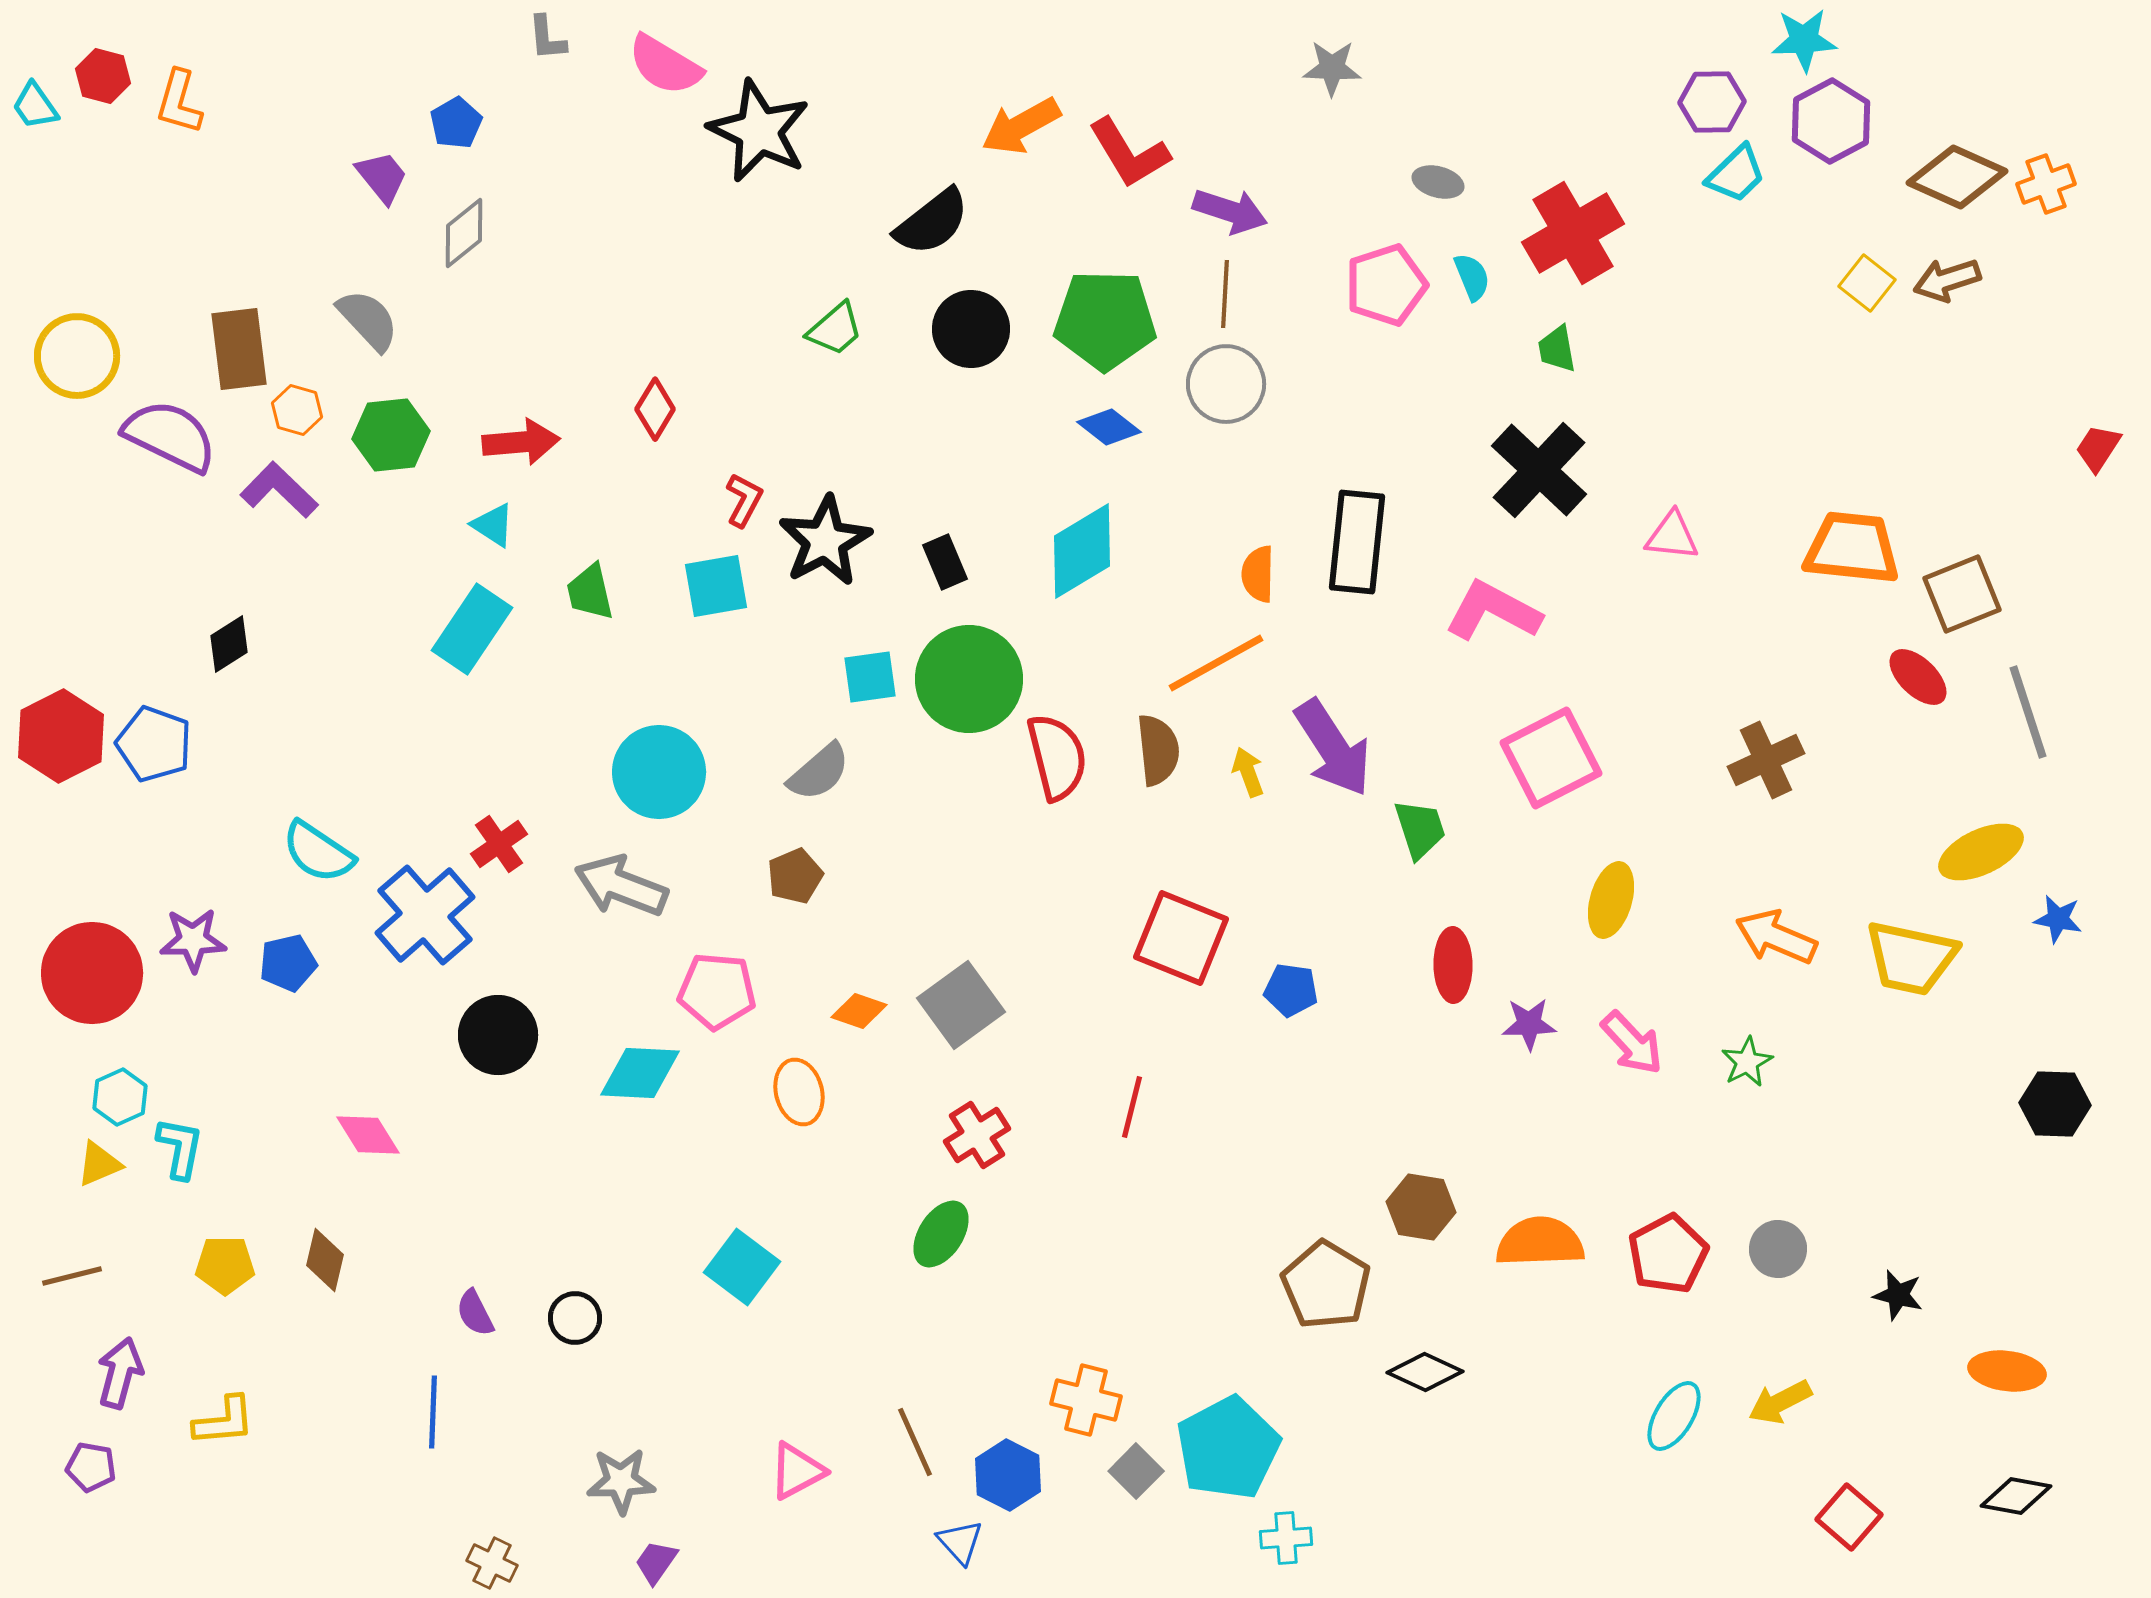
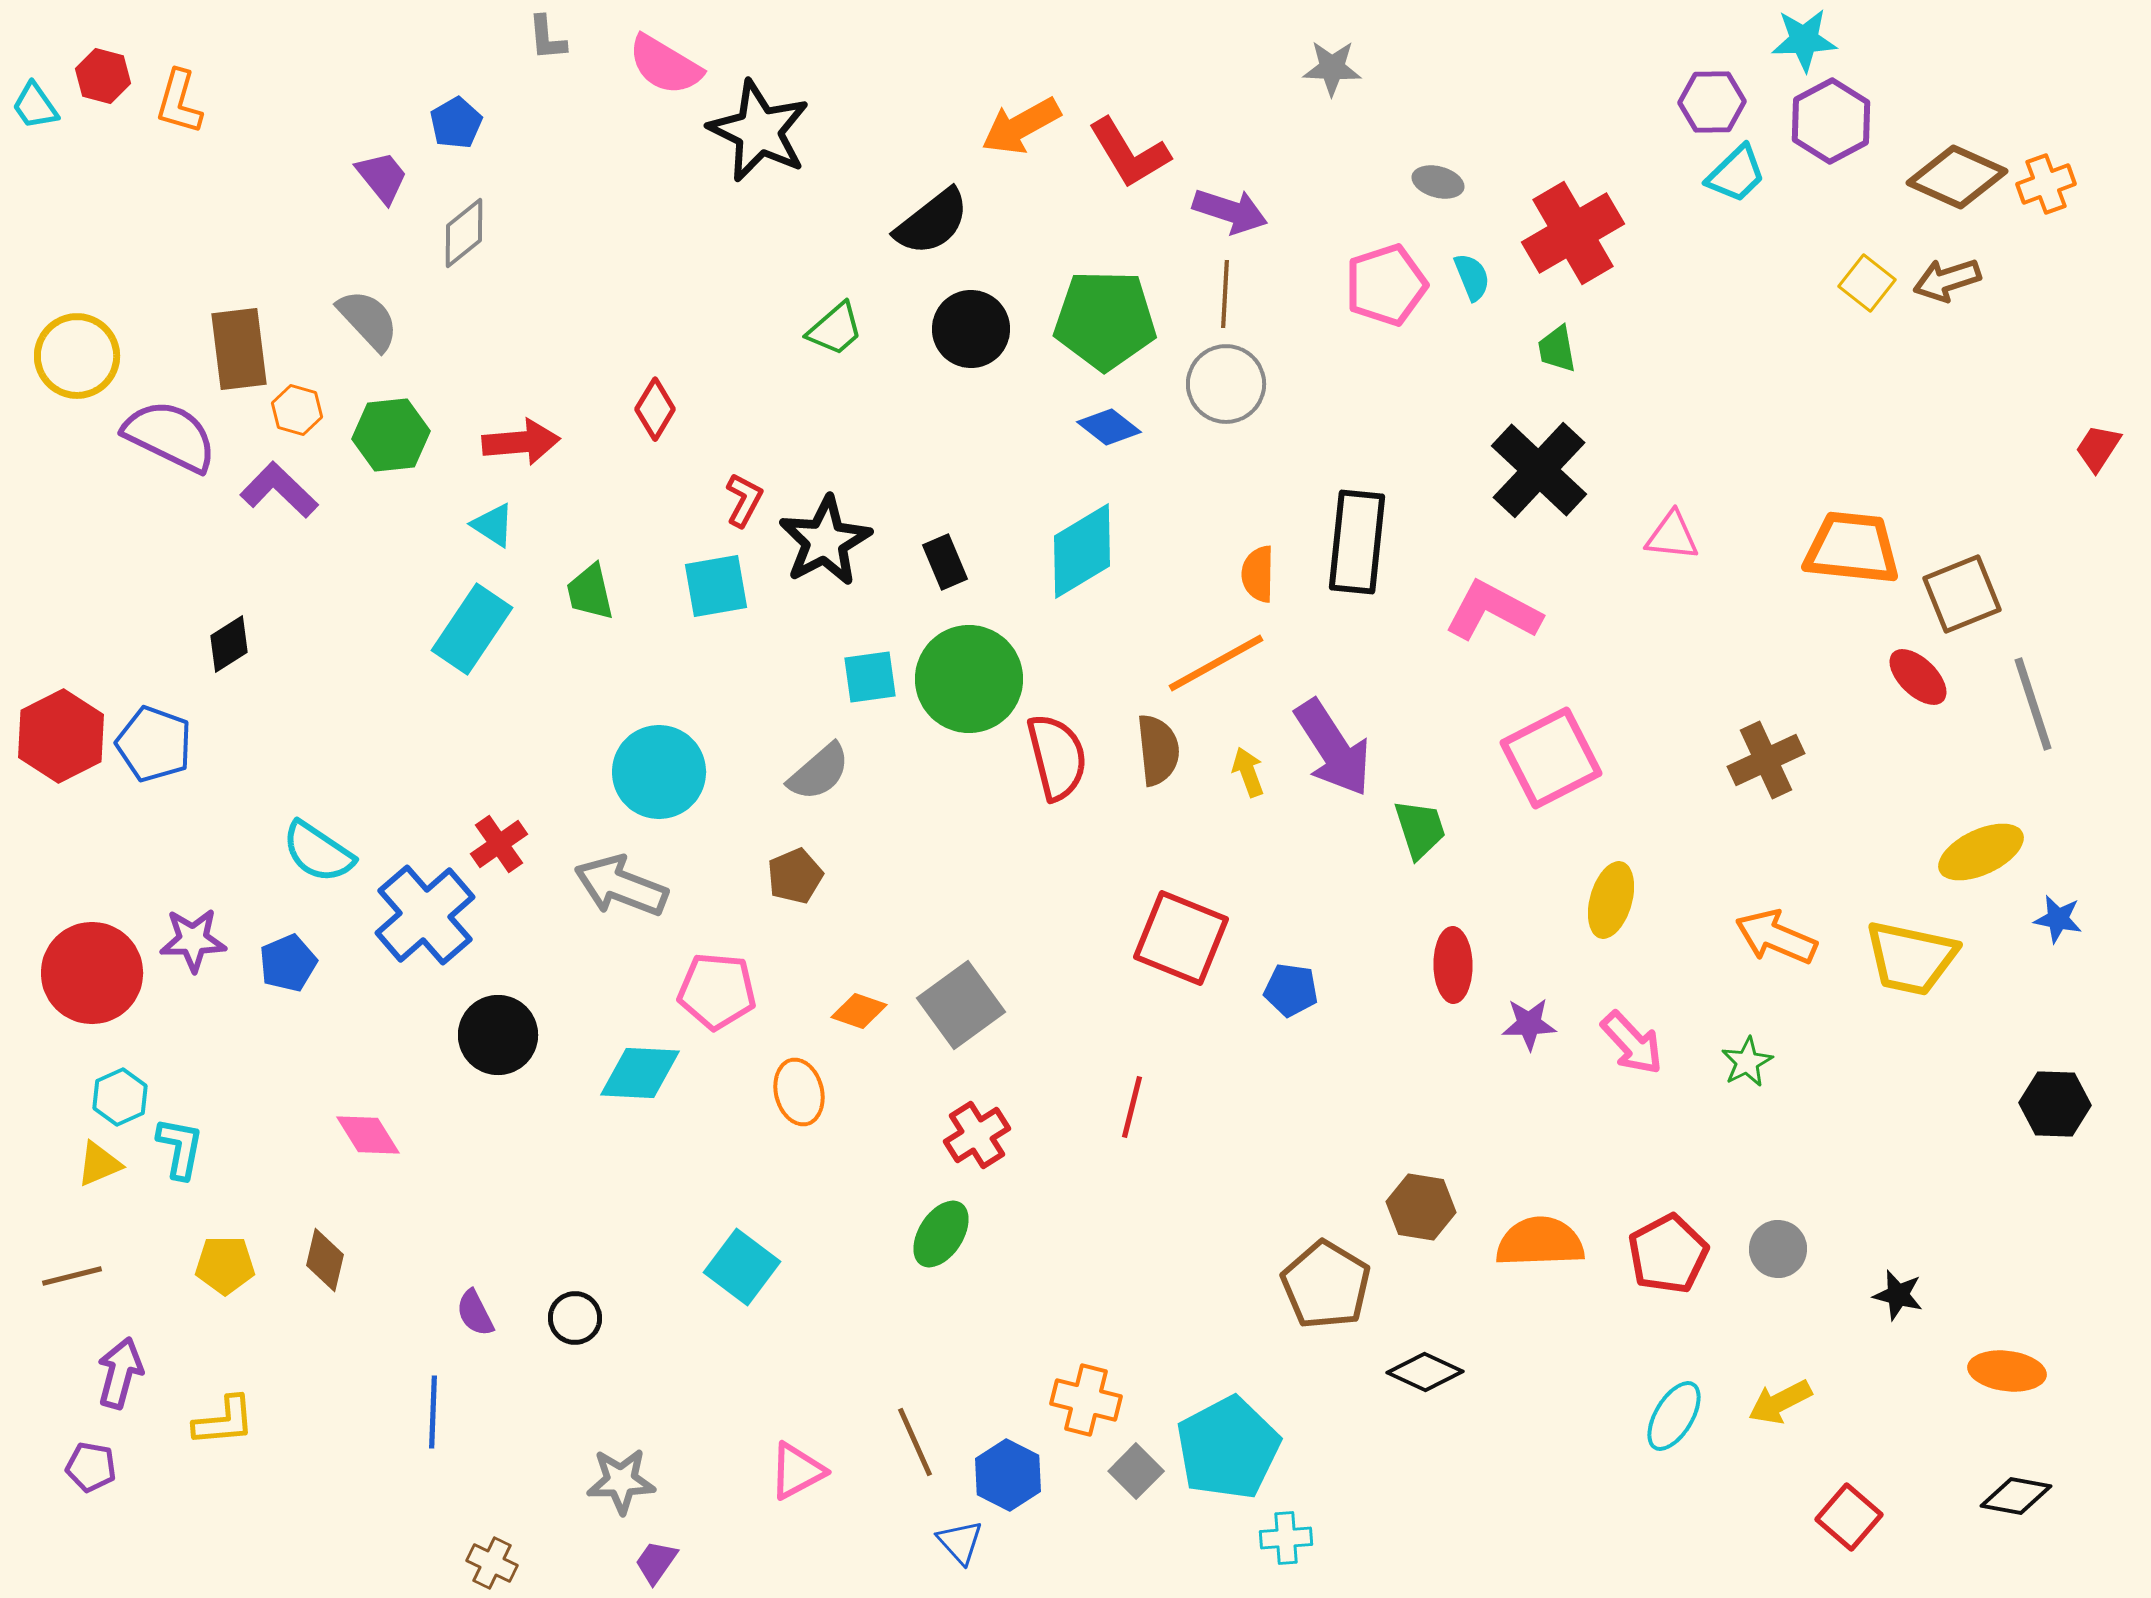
gray line at (2028, 712): moved 5 px right, 8 px up
blue pentagon at (288, 963): rotated 10 degrees counterclockwise
